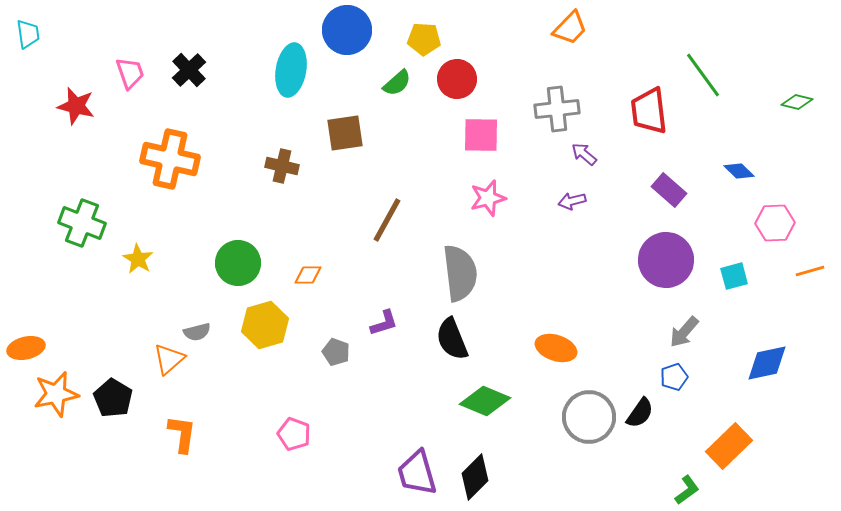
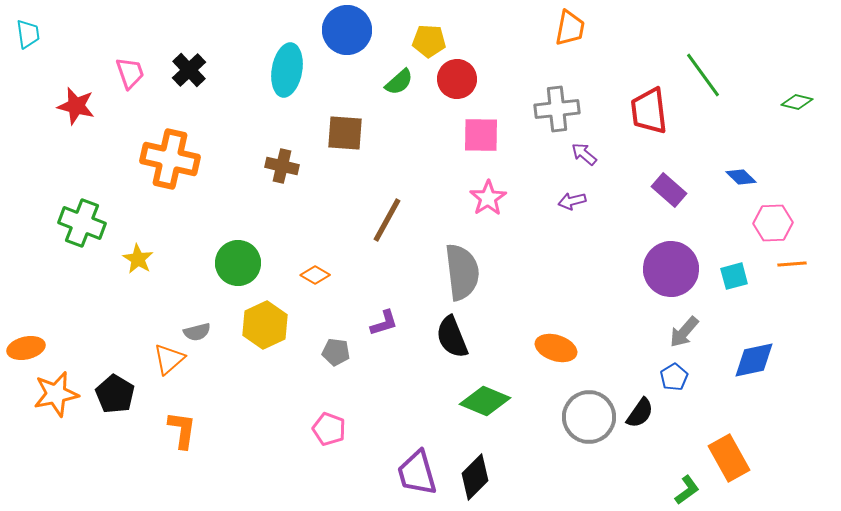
orange trapezoid at (570, 28): rotated 33 degrees counterclockwise
yellow pentagon at (424, 39): moved 5 px right, 2 px down
cyan ellipse at (291, 70): moved 4 px left
green semicircle at (397, 83): moved 2 px right, 1 px up
brown square at (345, 133): rotated 12 degrees clockwise
blue diamond at (739, 171): moved 2 px right, 6 px down
pink star at (488, 198): rotated 18 degrees counterclockwise
pink hexagon at (775, 223): moved 2 px left
purple circle at (666, 260): moved 5 px right, 9 px down
orange line at (810, 271): moved 18 px left, 7 px up; rotated 12 degrees clockwise
gray semicircle at (460, 273): moved 2 px right, 1 px up
orange diamond at (308, 275): moved 7 px right; rotated 32 degrees clockwise
yellow hexagon at (265, 325): rotated 9 degrees counterclockwise
black semicircle at (452, 339): moved 2 px up
gray pentagon at (336, 352): rotated 12 degrees counterclockwise
blue diamond at (767, 363): moved 13 px left, 3 px up
blue pentagon at (674, 377): rotated 12 degrees counterclockwise
black pentagon at (113, 398): moved 2 px right, 4 px up
orange L-shape at (182, 434): moved 4 px up
pink pentagon at (294, 434): moved 35 px right, 5 px up
orange rectangle at (729, 446): moved 12 px down; rotated 75 degrees counterclockwise
